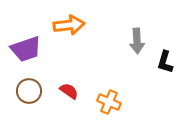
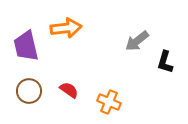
orange arrow: moved 3 px left, 3 px down
gray arrow: rotated 55 degrees clockwise
purple trapezoid: moved 3 px up; rotated 96 degrees clockwise
red semicircle: moved 1 px up
